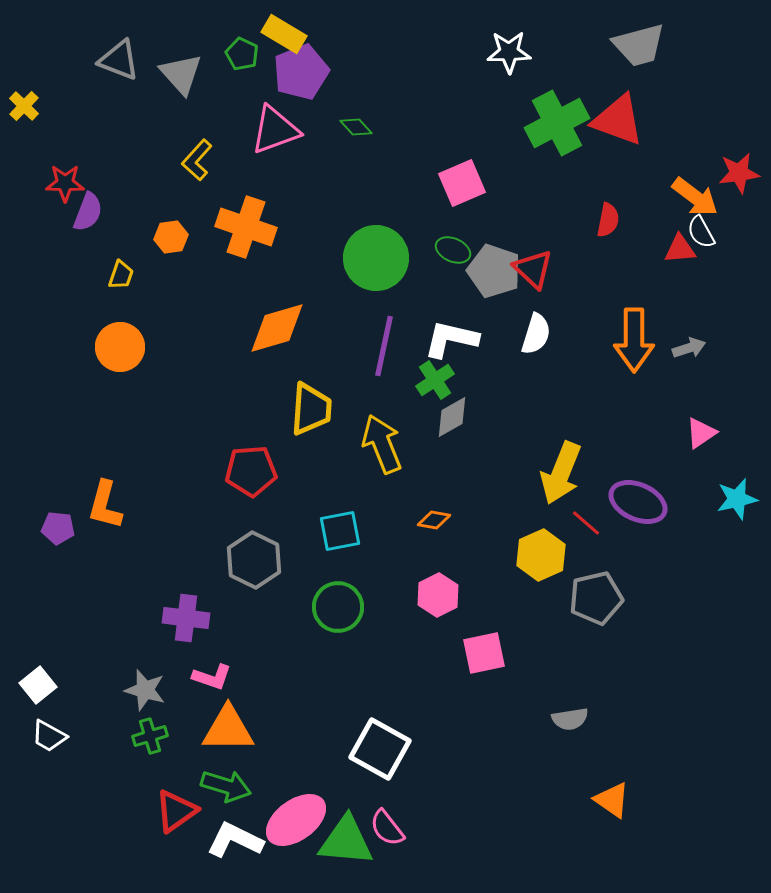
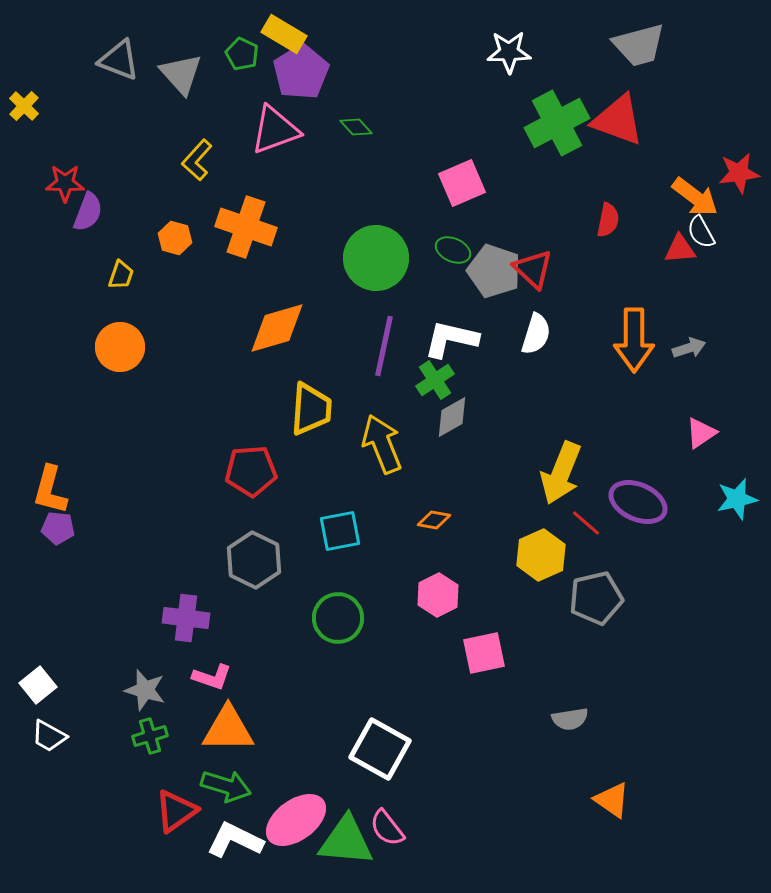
purple pentagon at (301, 72): rotated 10 degrees counterclockwise
orange hexagon at (171, 237): moved 4 px right, 1 px down; rotated 24 degrees clockwise
orange L-shape at (105, 505): moved 55 px left, 15 px up
green circle at (338, 607): moved 11 px down
